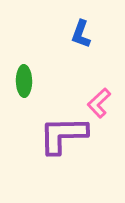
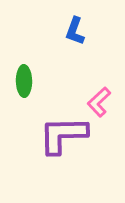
blue L-shape: moved 6 px left, 3 px up
pink L-shape: moved 1 px up
